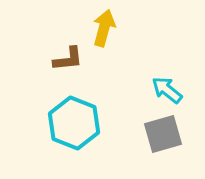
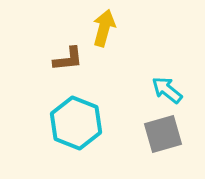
cyan hexagon: moved 2 px right
